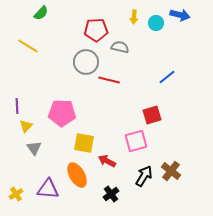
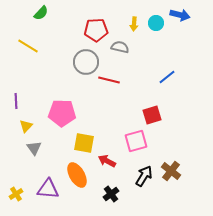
yellow arrow: moved 7 px down
purple line: moved 1 px left, 5 px up
